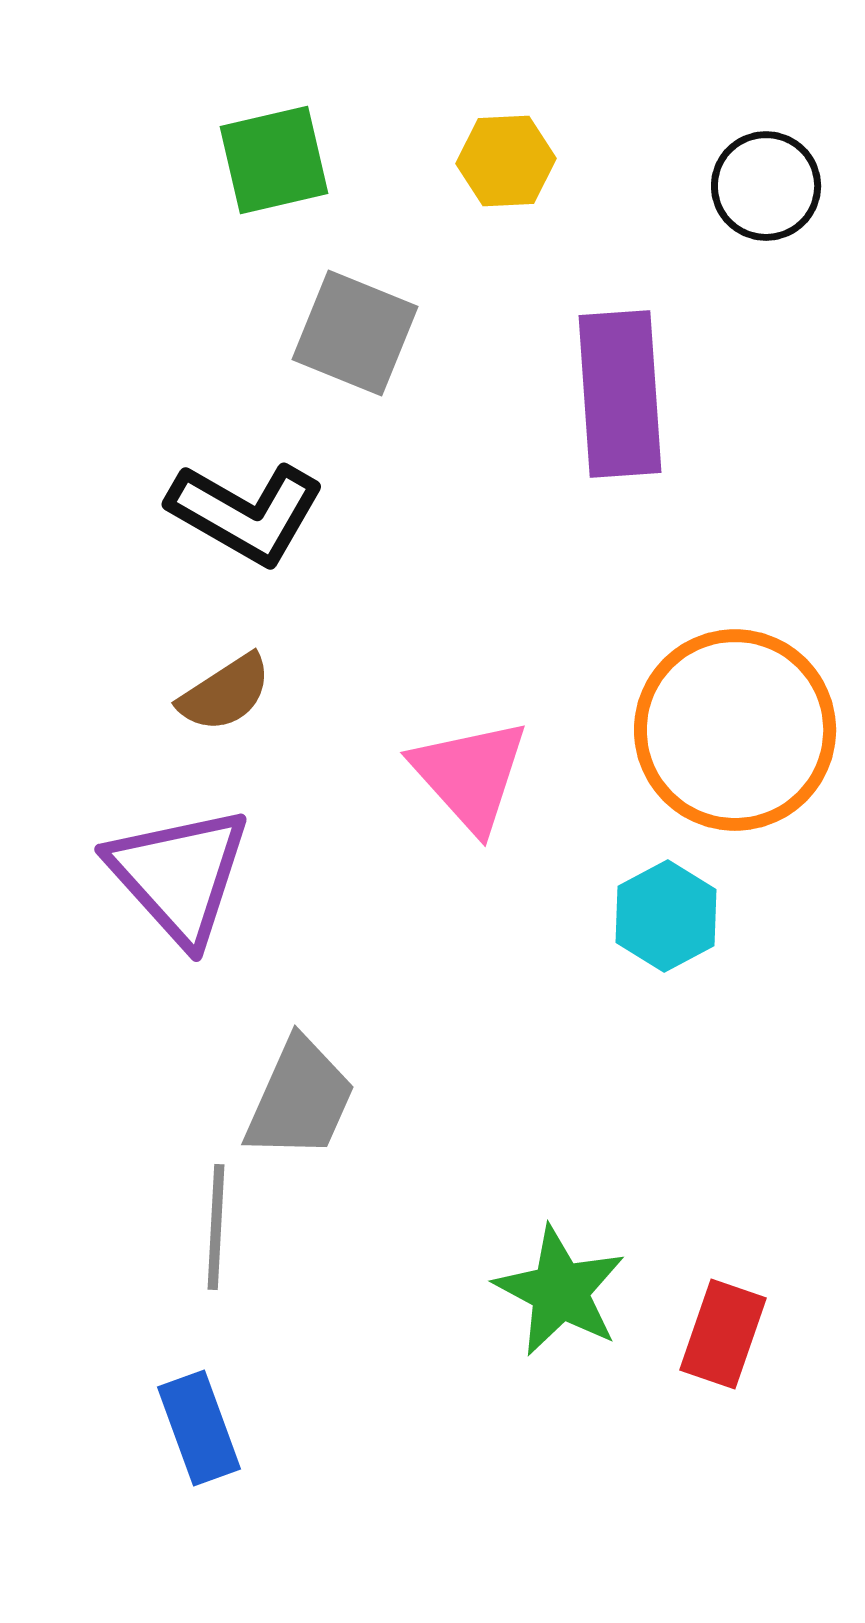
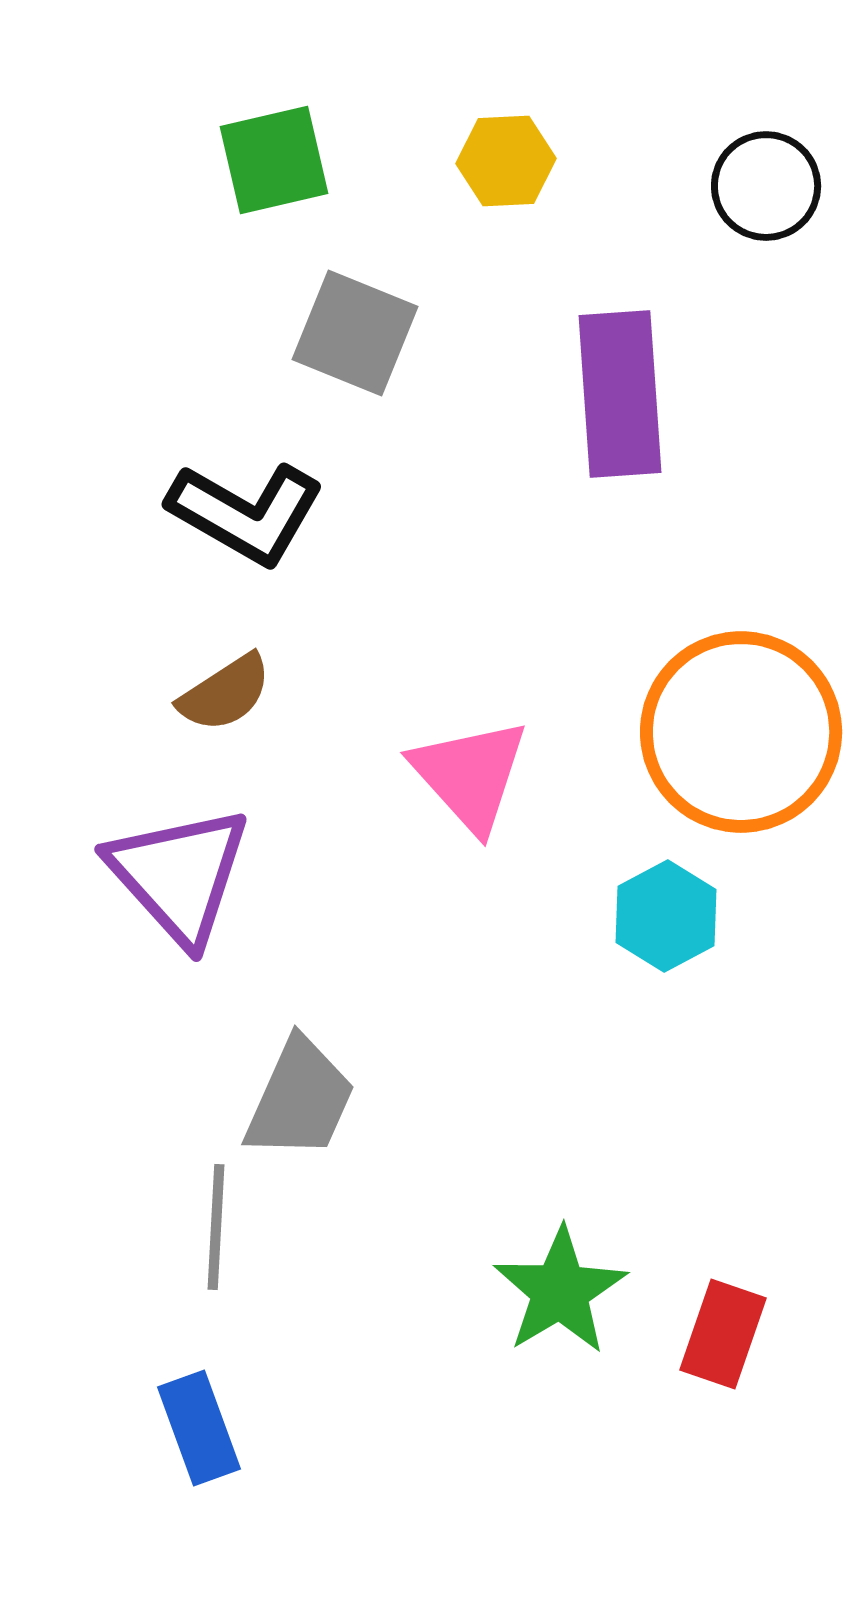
orange circle: moved 6 px right, 2 px down
green star: rotated 13 degrees clockwise
